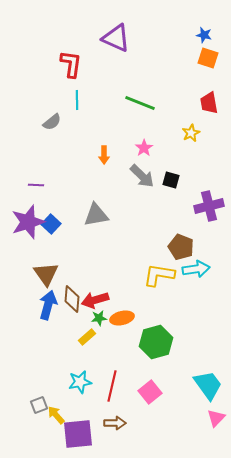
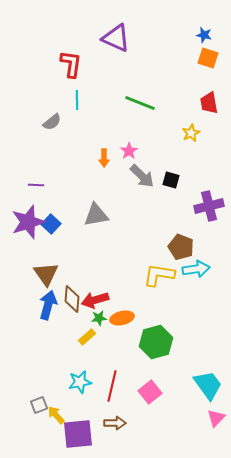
pink star: moved 15 px left, 3 px down
orange arrow: moved 3 px down
